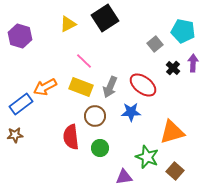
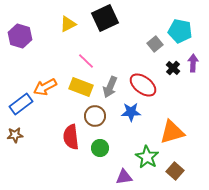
black square: rotated 8 degrees clockwise
cyan pentagon: moved 3 px left
pink line: moved 2 px right
green star: rotated 10 degrees clockwise
